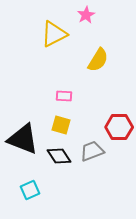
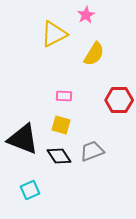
yellow semicircle: moved 4 px left, 6 px up
red hexagon: moved 27 px up
